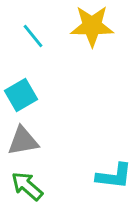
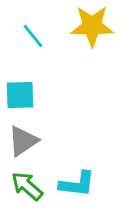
cyan square: moved 1 px left; rotated 28 degrees clockwise
gray triangle: rotated 24 degrees counterclockwise
cyan L-shape: moved 37 px left, 8 px down
